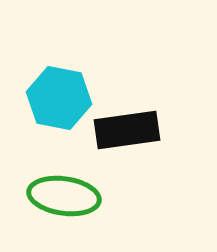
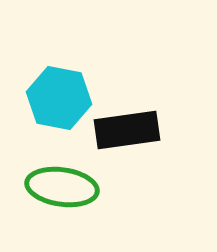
green ellipse: moved 2 px left, 9 px up
